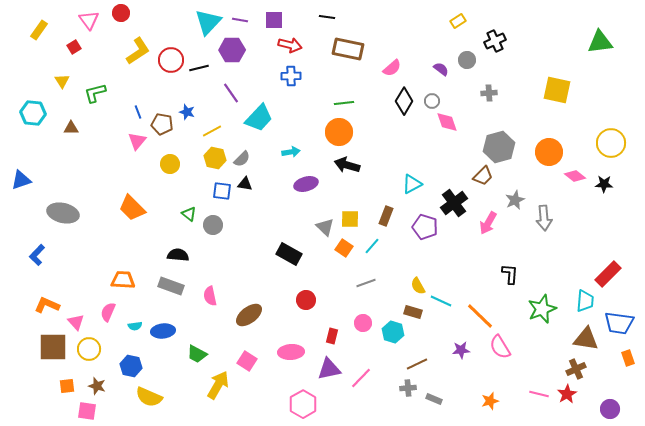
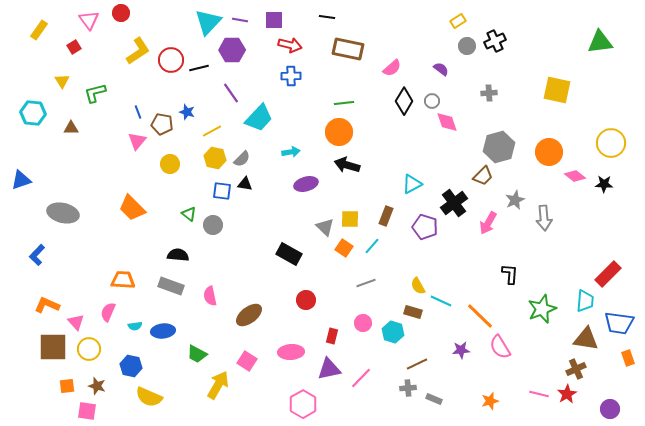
gray circle at (467, 60): moved 14 px up
